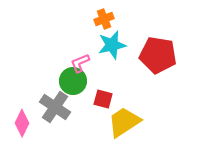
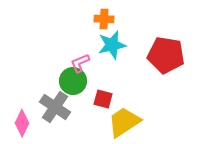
orange cross: rotated 24 degrees clockwise
red pentagon: moved 8 px right
